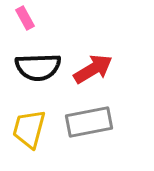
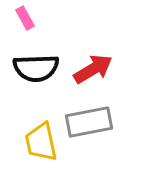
black semicircle: moved 2 px left, 1 px down
yellow trapezoid: moved 12 px right, 13 px down; rotated 27 degrees counterclockwise
